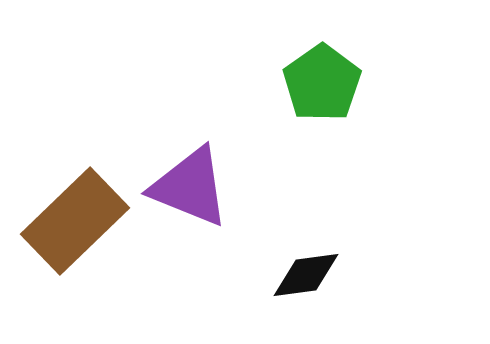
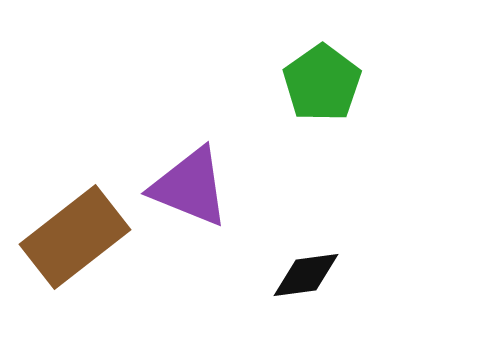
brown rectangle: moved 16 px down; rotated 6 degrees clockwise
